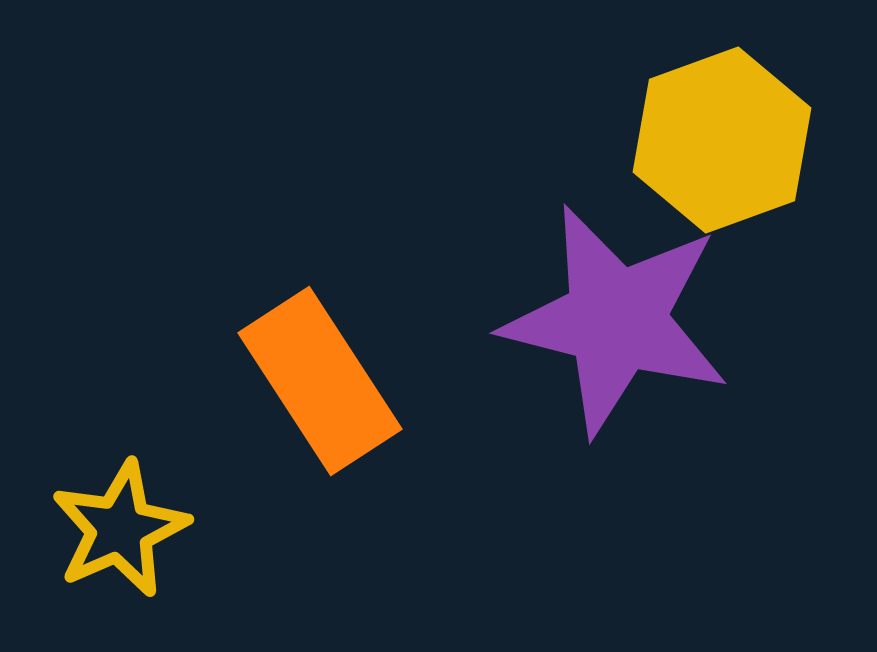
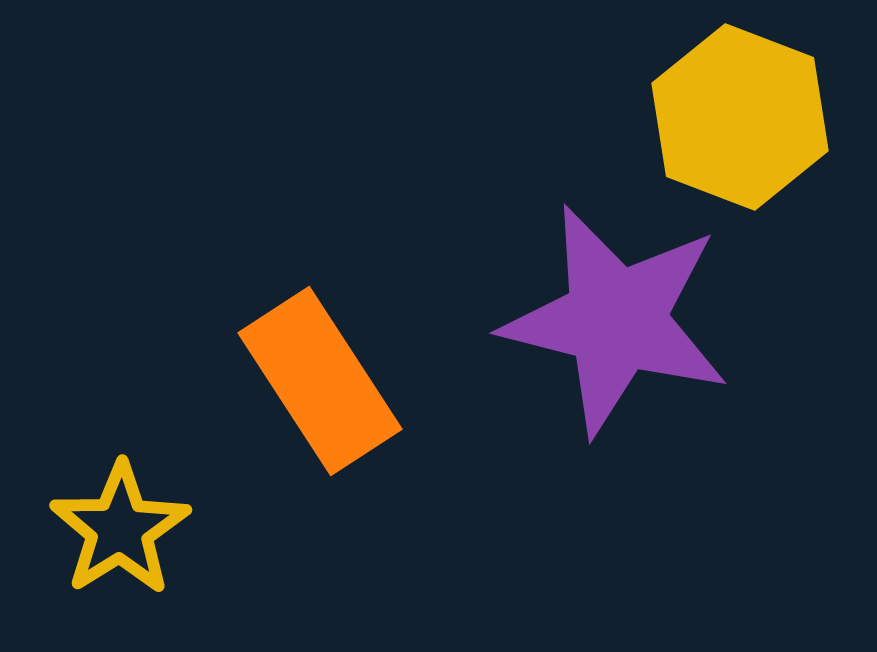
yellow hexagon: moved 18 px right, 23 px up; rotated 19 degrees counterclockwise
yellow star: rotated 8 degrees counterclockwise
